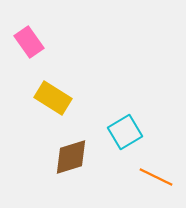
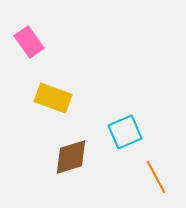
yellow rectangle: rotated 12 degrees counterclockwise
cyan square: rotated 8 degrees clockwise
orange line: rotated 36 degrees clockwise
